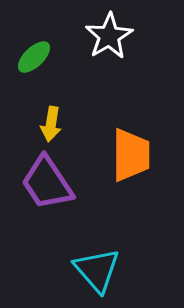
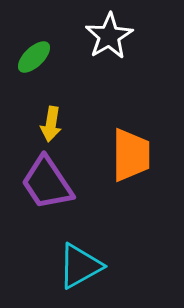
cyan triangle: moved 17 px left, 4 px up; rotated 42 degrees clockwise
